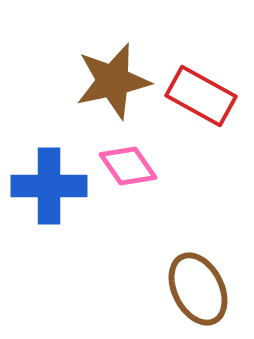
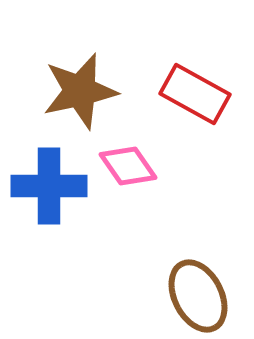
brown star: moved 33 px left, 10 px down
red rectangle: moved 6 px left, 2 px up
brown ellipse: moved 7 px down
